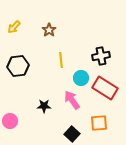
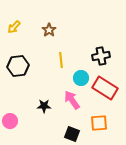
black square: rotated 21 degrees counterclockwise
